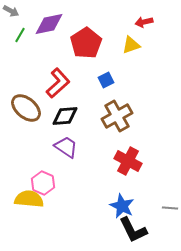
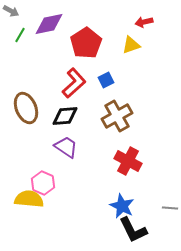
red L-shape: moved 16 px right
brown ellipse: rotated 28 degrees clockwise
